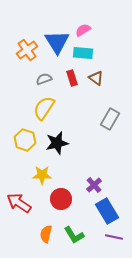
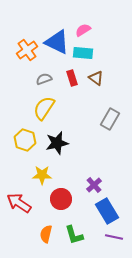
blue triangle: rotated 32 degrees counterclockwise
green L-shape: rotated 15 degrees clockwise
